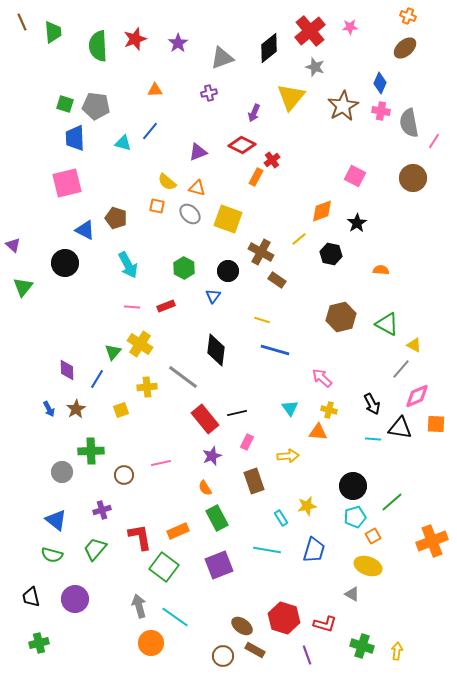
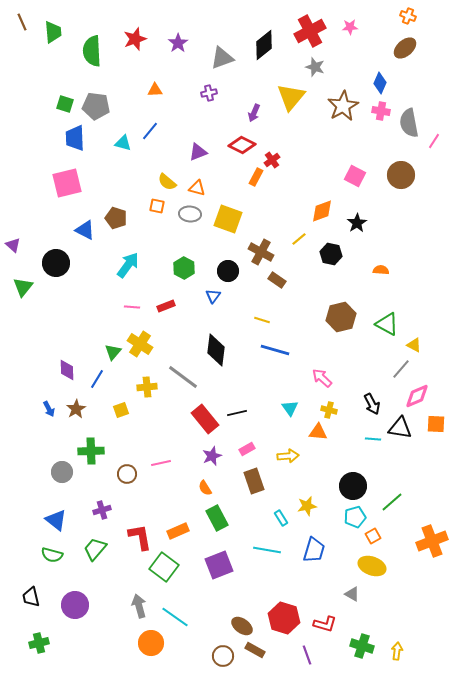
red cross at (310, 31): rotated 12 degrees clockwise
green semicircle at (98, 46): moved 6 px left, 5 px down
black diamond at (269, 48): moved 5 px left, 3 px up
brown circle at (413, 178): moved 12 px left, 3 px up
gray ellipse at (190, 214): rotated 40 degrees counterclockwise
black circle at (65, 263): moved 9 px left
cyan arrow at (128, 265): rotated 116 degrees counterclockwise
pink rectangle at (247, 442): moved 7 px down; rotated 35 degrees clockwise
brown circle at (124, 475): moved 3 px right, 1 px up
yellow ellipse at (368, 566): moved 4 px right
purple circle at (75, 599): moved 6 px down
